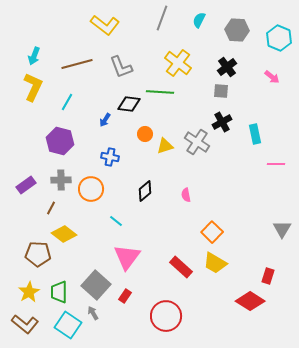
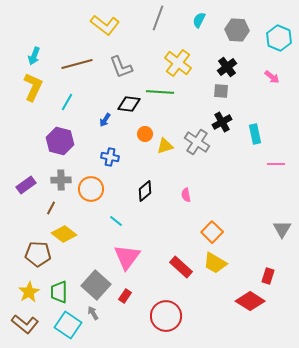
gray line at (162, 18): moved 4 px left
